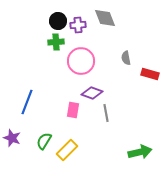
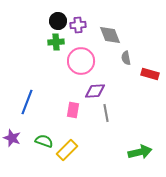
gray diamond: moved 5 px right, 17 px down
purple diamond: moved 3 px right, 2 px up; rotated 25 degrees counterclockwise
green semicircle: rotated 78 degrees clockwise
